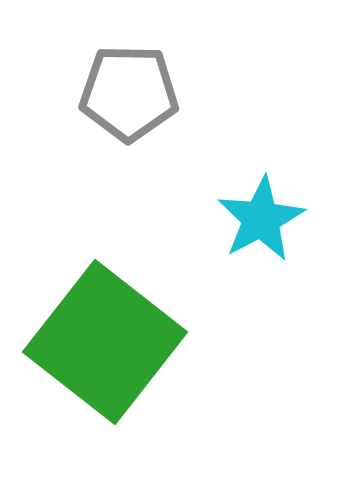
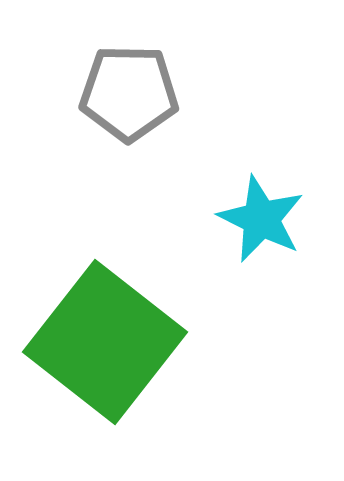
cyan star: rotated 18 degrees counterclockwise
